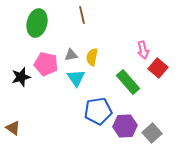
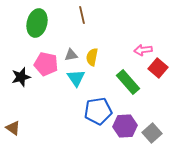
pink arrow: rotated 96 degrees clockwise
